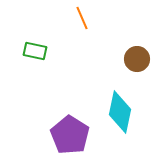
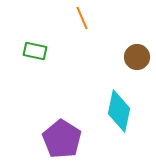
brown circle: moved 2 px up
cyan diamond: moved 1 px left, 1 px up
purple pentagon: moved 8 px left, 4 px down
